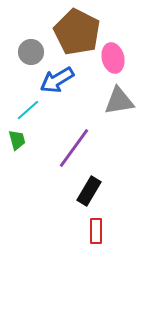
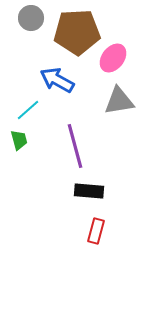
brown pentagon: rotated 30 degrees counterclockwise
gray circle: moved 34 px up
pink ellipse: rotated 52 degrees clockwise
blue arrow: rotated 60 degrees clockwise
green trapezoid: moved 2 px right
purple line: moved 1 px right, 2 px up; rotated 51 degrees counterclockwise
black rectangle: rotated 64 degrees clockwise
red rectangle: rotated 15 degrees clockwise
